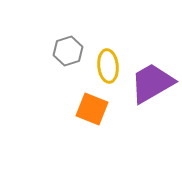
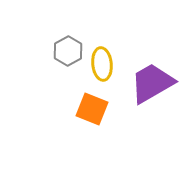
gray hexagon: rotated 12 degrees counterclockwise
yellow ellipse: moved 6 px left, 2 px up
